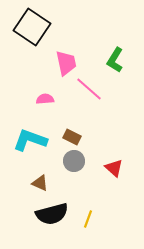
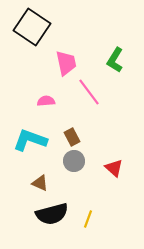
pink line: moved 3 px down; rotated 12 degrees clockwise
pink semicircle: moved 1 px right, 2 px down
brown rectangle: rotated 36 degrees clockwise
